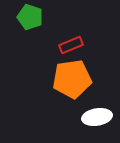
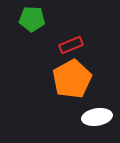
green pentagon: moved 2 px right, 2 px down; rotated 15 degrees counterclockwise
orange pentagon: rotated 21 degrees counterclockwise
